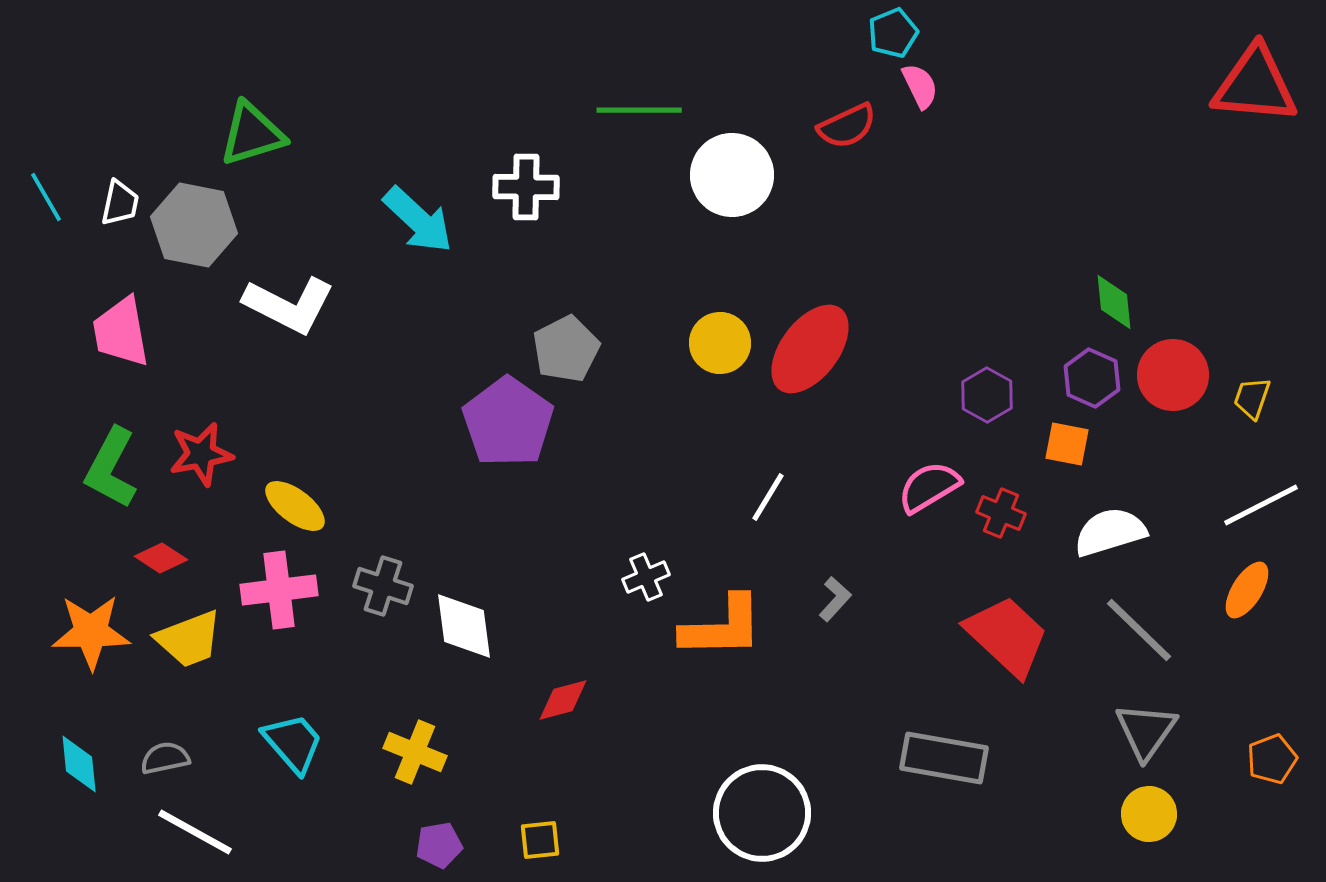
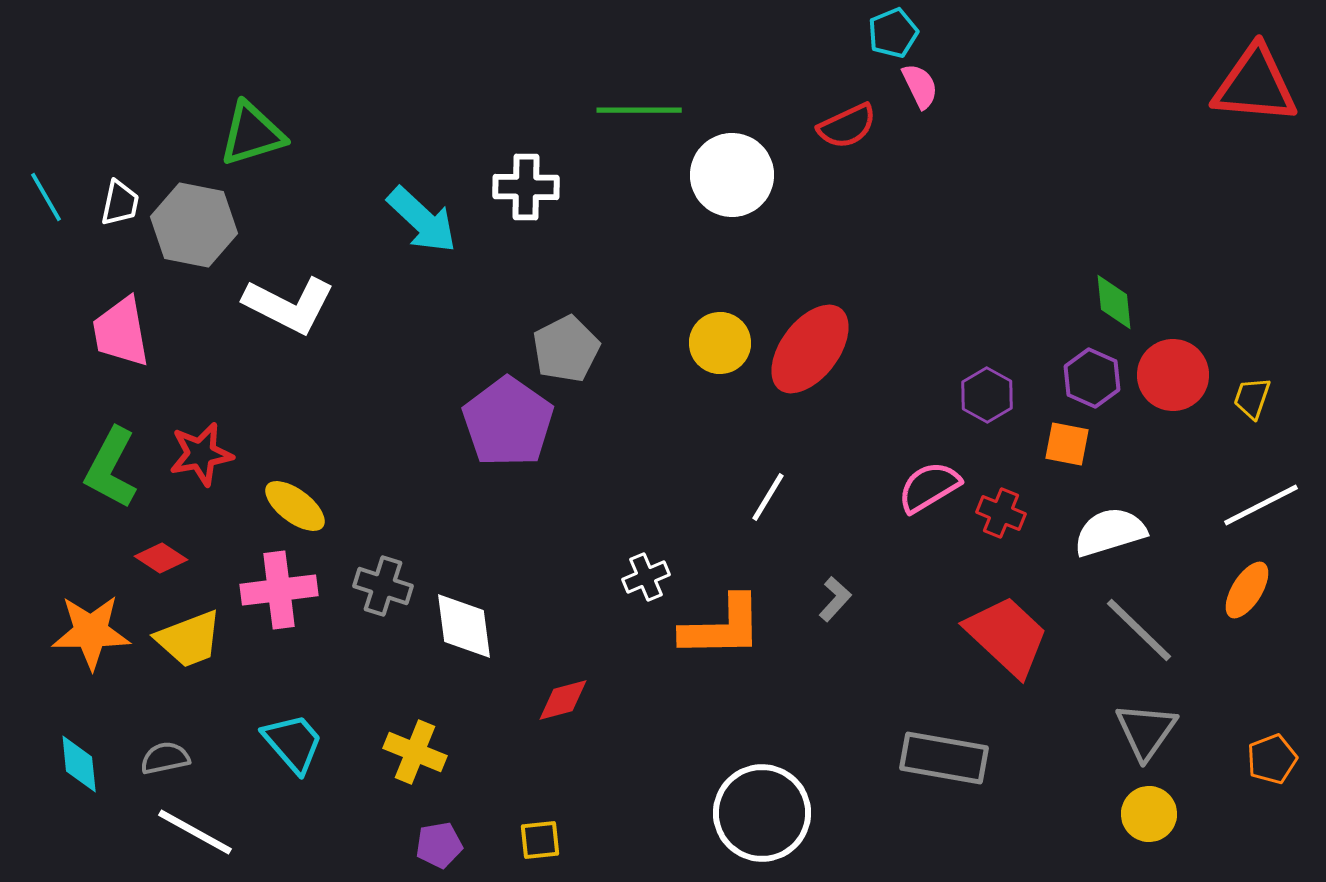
cyan arrow at (418, 220): moved 4 px right
